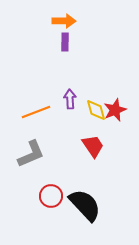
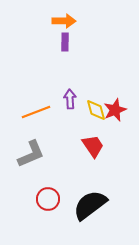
red circle: moved 3 px left, 3 px down
black semicircle: moved 5 px right; rotated 84 degrees counterclockwise
